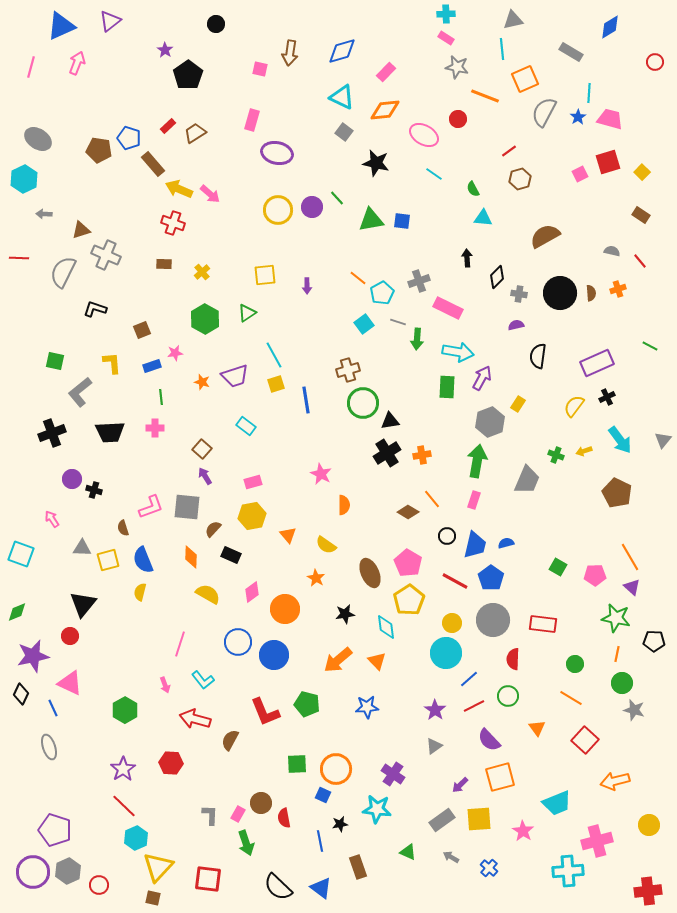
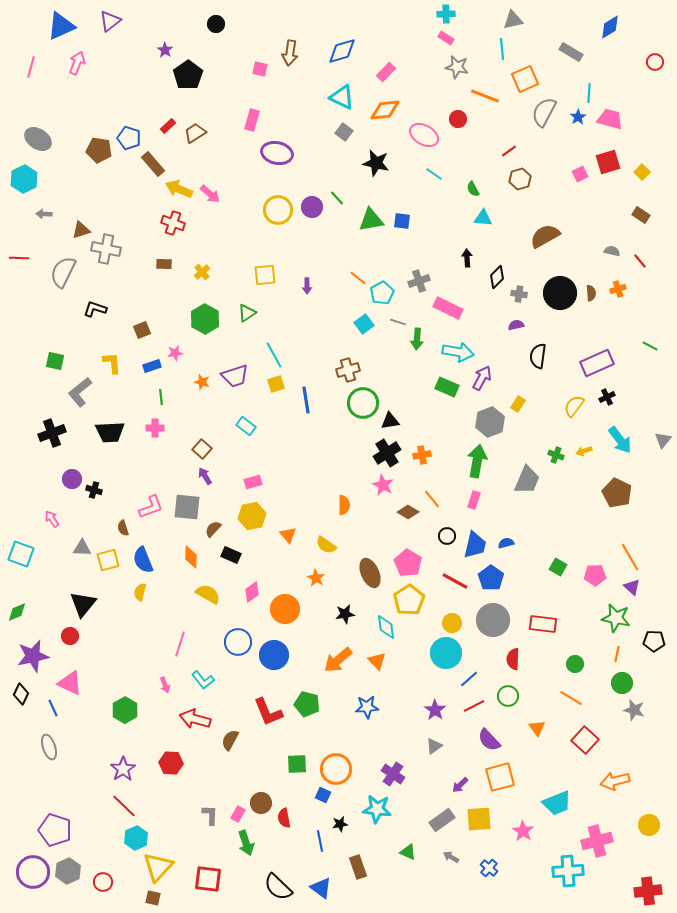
gray cross at (106, 255): moved 6 px up; rotated 12 degrees counterclockwise
green rectangle at (447, 387): rotated 70 degrees counterclockwise
pink star at (321, 474): moved 62 px right, 11 px down
red L-shape at (265, 712): moved 3 px right
red circle at (99, 885): moved 4 px right, 3 px up
